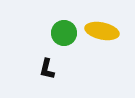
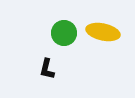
yellow ellipse: moved 1 px right, 1 px down
